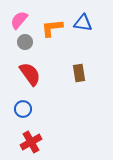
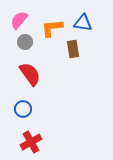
brown rectangle: moved 6 px left, 24 px up
